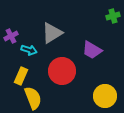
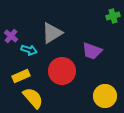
purple cross: rotated 24 degrees counterclockwise
purple trapezoid: moved 1 px down; rotated 10 degrees counterclockwise
yellow rectangle: rotated 42 degrees clockwise
yellow semicircle: rotated 20 degrees counterclockwise
